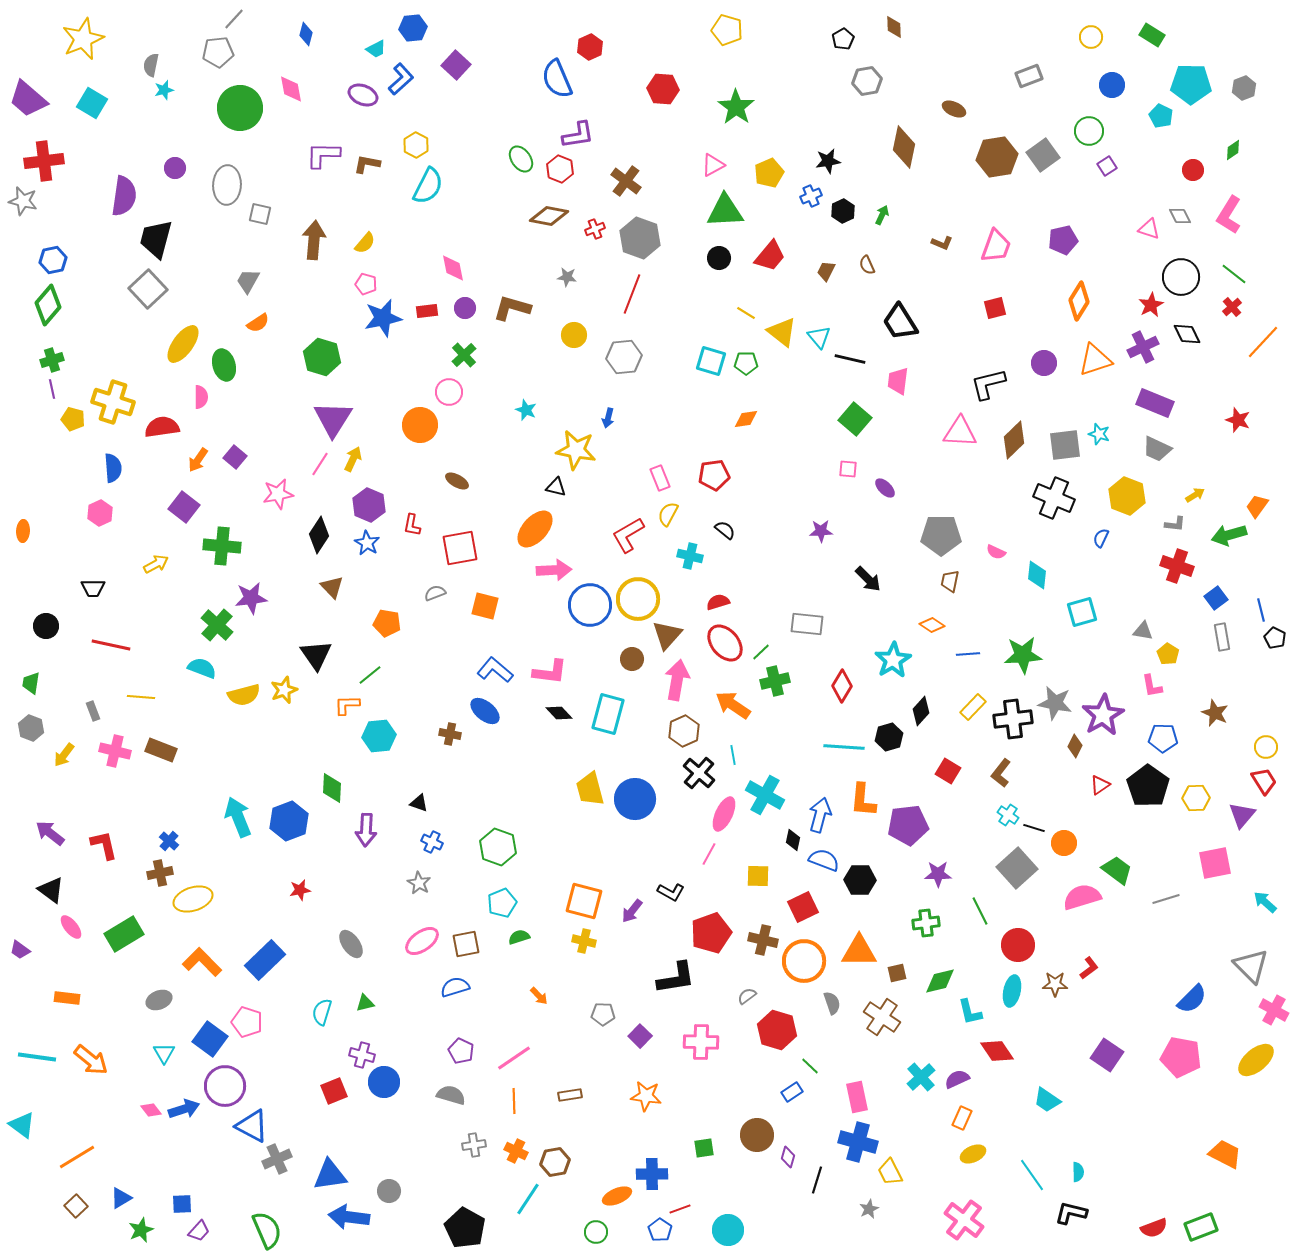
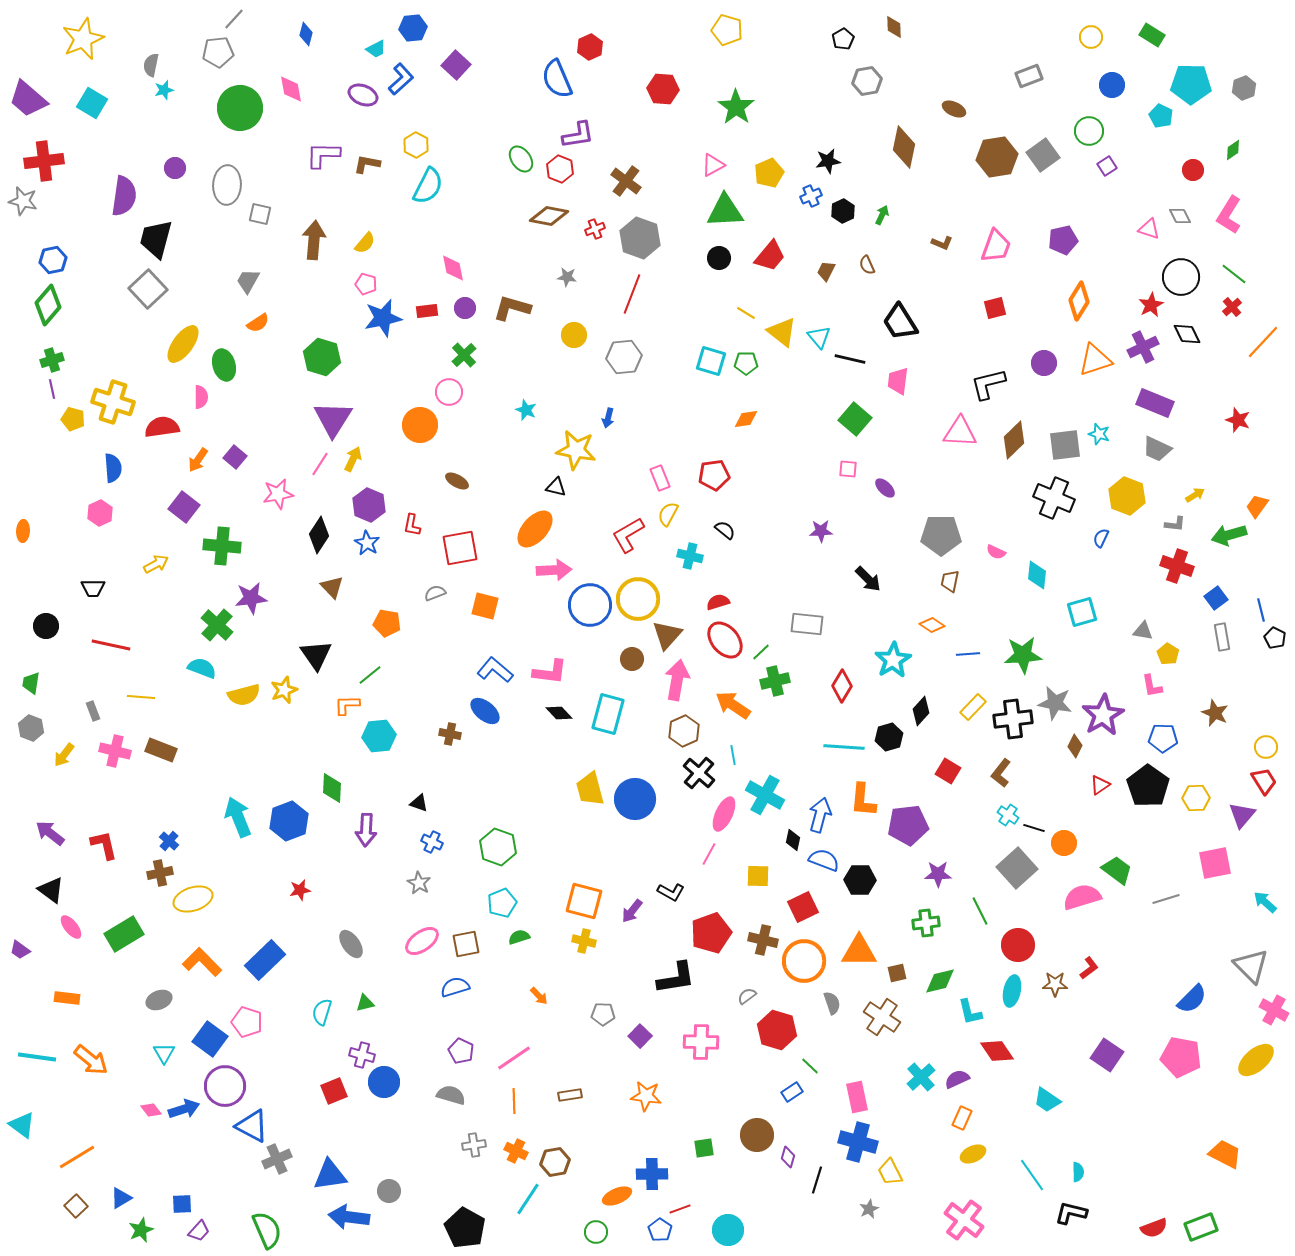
red ellipse at (725, 643): moved 3 px up
